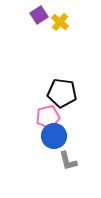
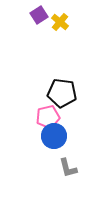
gray L-shape: moved 7 px down
